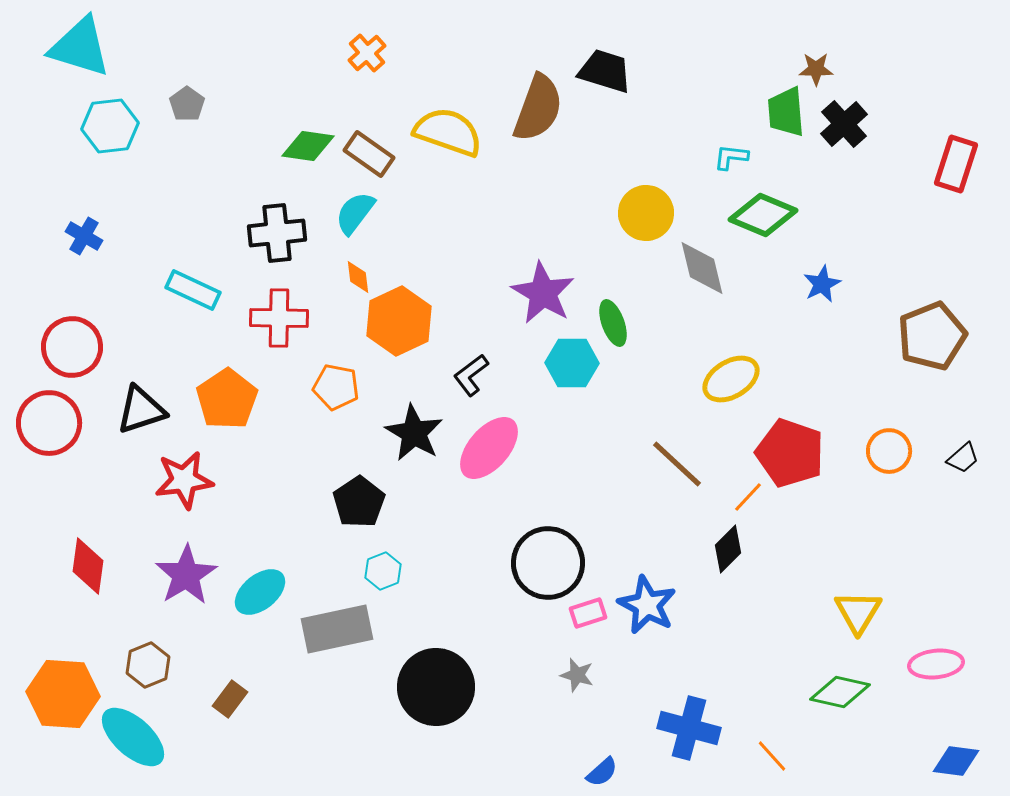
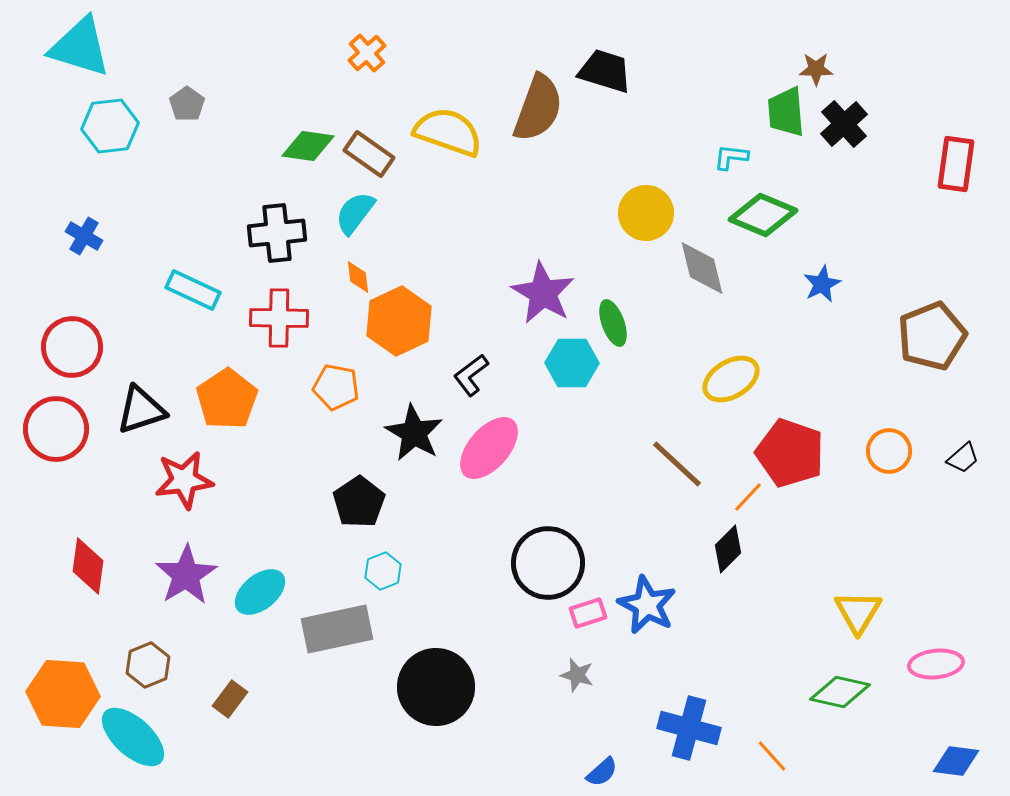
red rectangle at (956, 164): rotated 10 degrees counterclockwise
red circle at (49, 423): moved 7 px right, 6 px down
